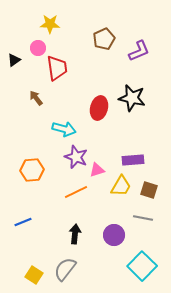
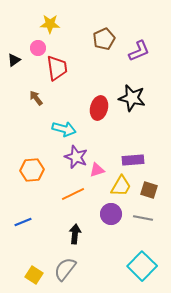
orange line: moved 3 px left, 2 px down
purple circle: moved 3 px left, 21 px up
